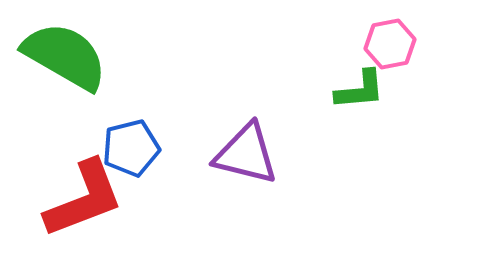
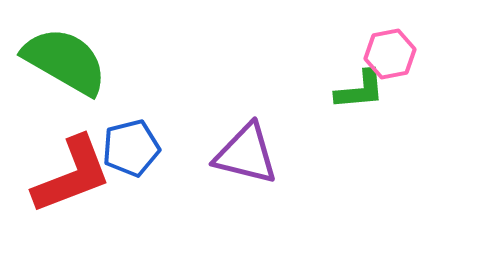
pink hexagon: moved 10 px down
green semicircle: moved 5 px down
red L-shape: moved 12 px left, 24 px up
